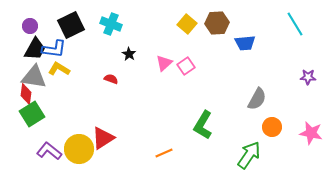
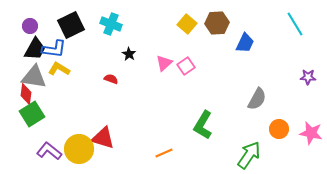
blue trapezoid: rotated 60 degrees counterclockwise
orange circle: moved 7 px right, 2 px down
red triangle: rotated 50 degrees clockwise
